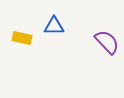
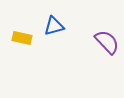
blue triangle: rotated 15 degrees counterclockwise
